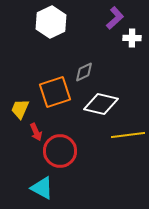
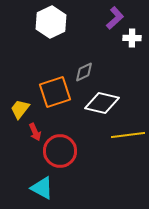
white diamond: moved 1 px right, 1 px up
yellow trapezoid: rotated 15 degrees clockwise
red arrow: moved 1 px left
